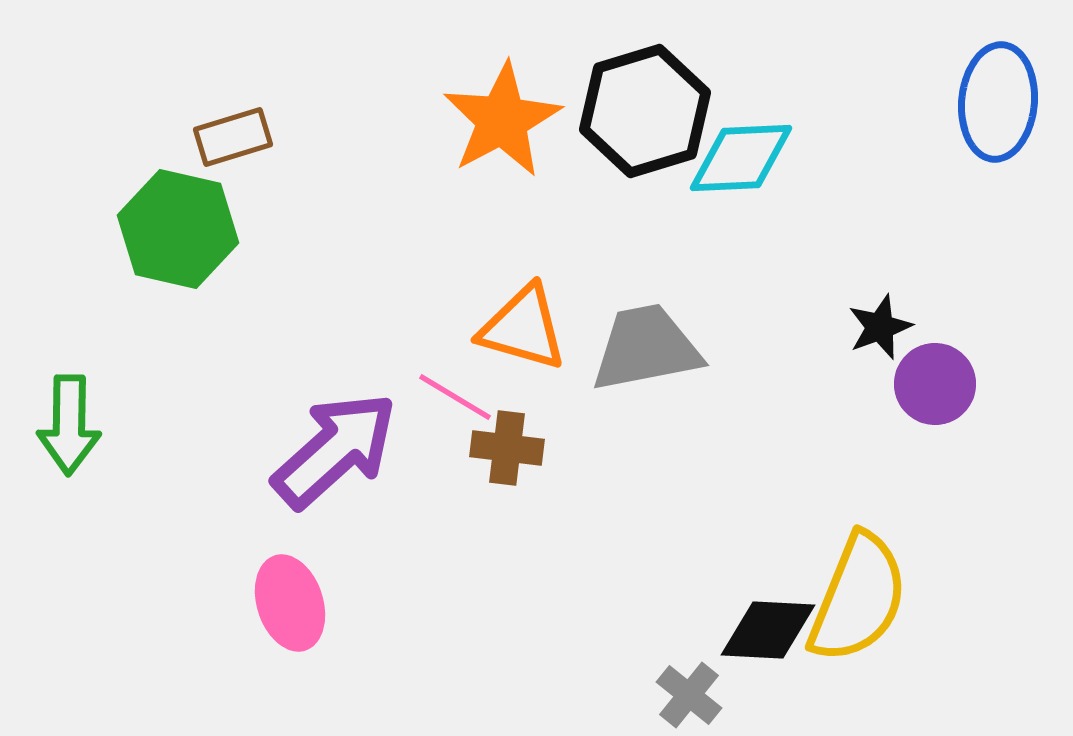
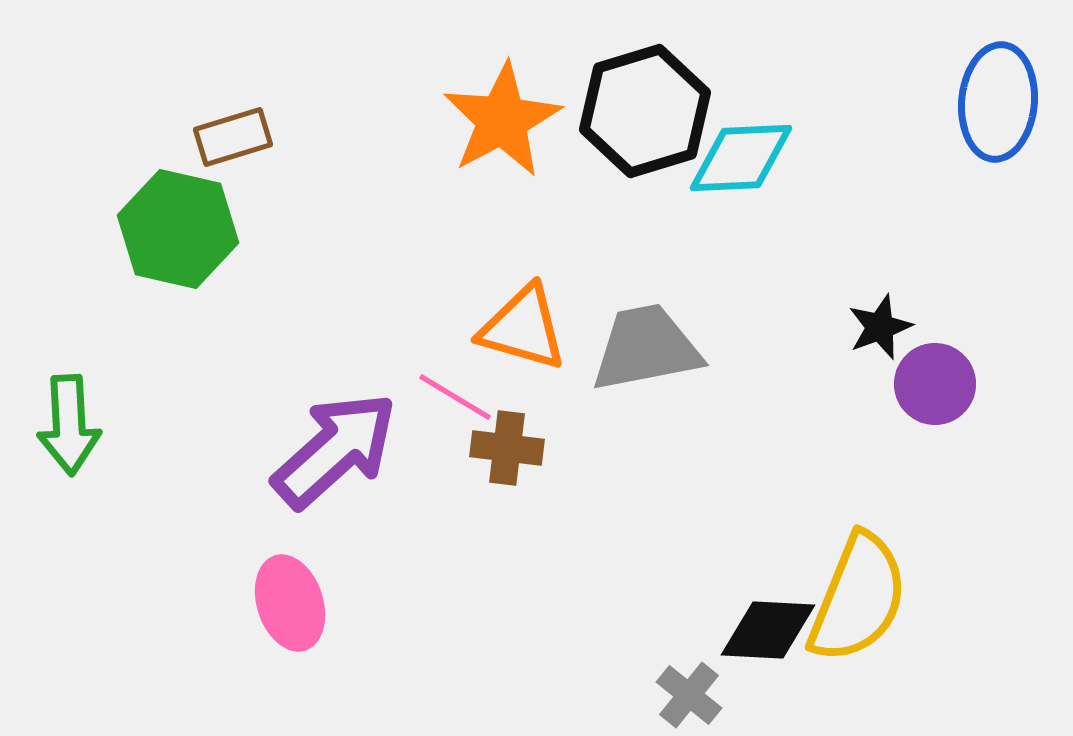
green arrow: rotated 4 degrees counterclockwise
